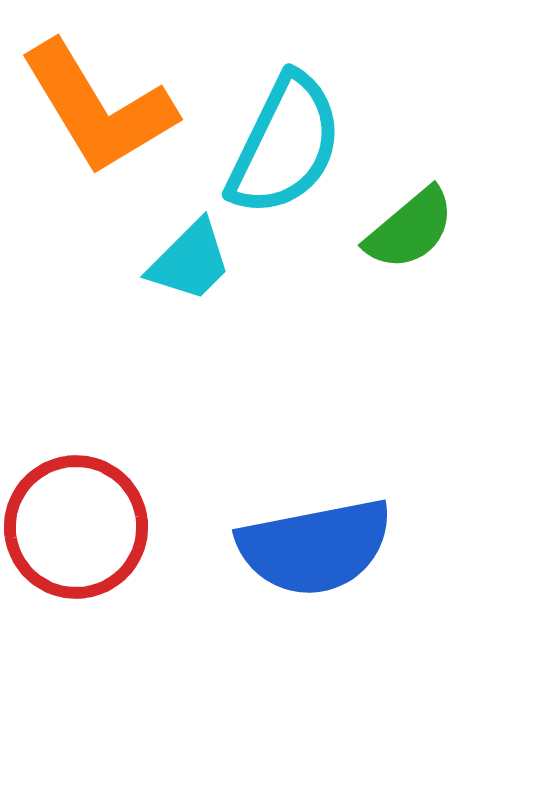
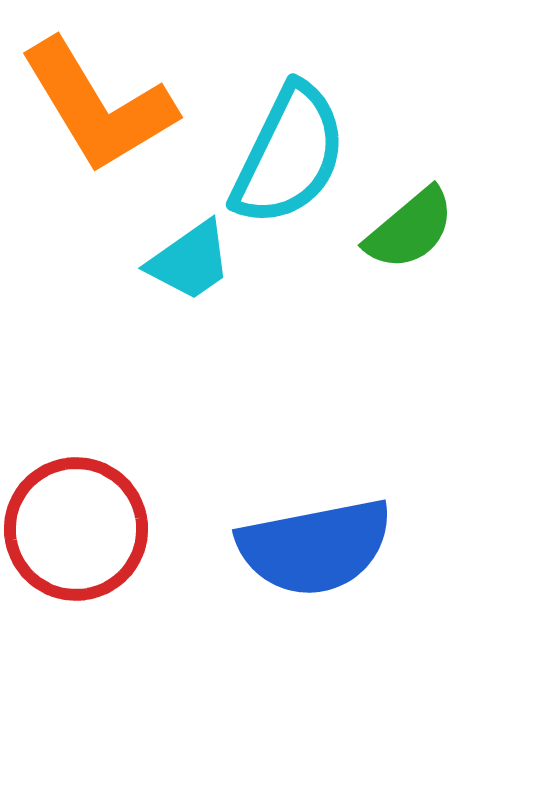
orange L-shape: moved 2 px up
cyan semicircle: moved 4 px right, 10 px down
cyan trapezoid: rotated 10 degrees clockwise
red circle: moved 2 px down
